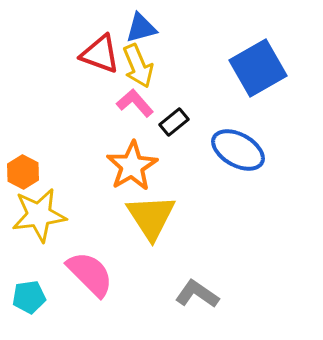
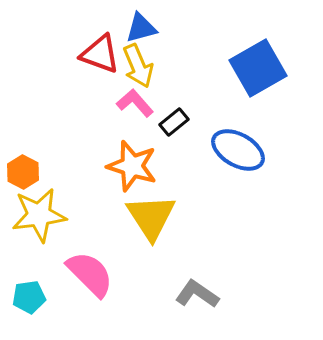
orange star: rotated 24 degrees counterclockwise
